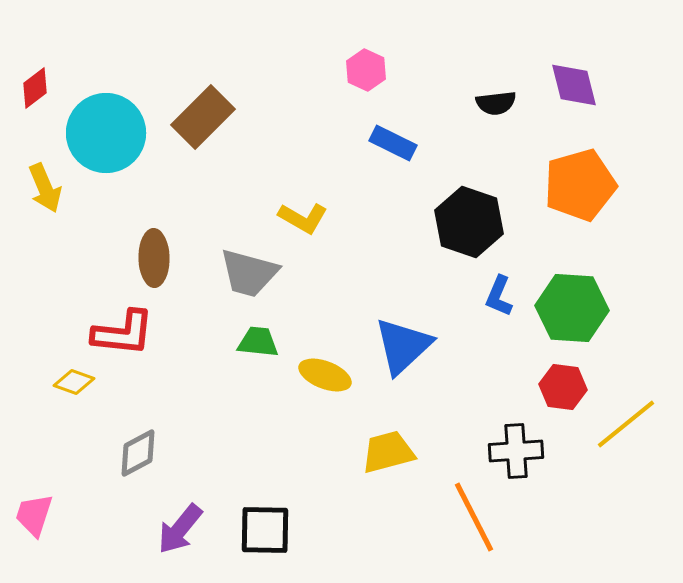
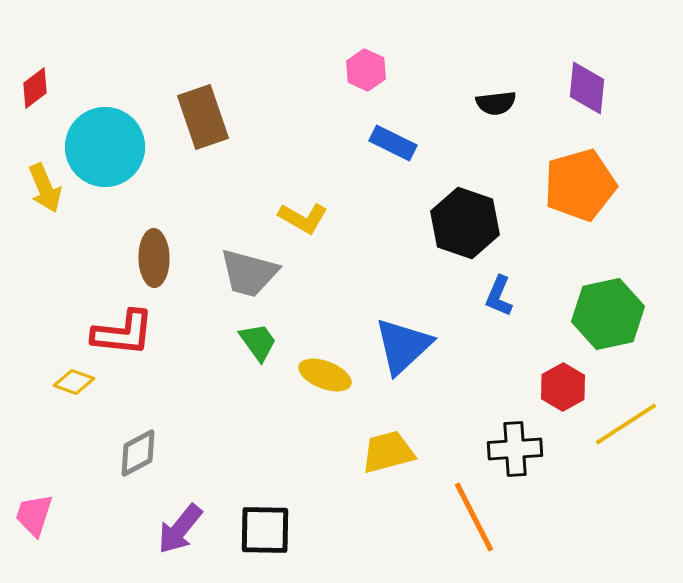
purple diamond: moved 13 px right, 3 px down; rotated 20 degrees clockwise
brown rectangle: rotated 64 degrees counterclockwise
cyan circle: moved 1 px left, 14 px down
black hexagon: moved 4 px left, 1 px down
green hexagon: moved 36 px right, 6 px down; rotated 16 degrees counterclockwise
green trapezoid: rotated 48 degrees clockwise
red hexagon: rotated 24 degrees clockwise
yellow line: rotated 6 degrees clockwise
black cross: moved 1 px left, 2 px up
